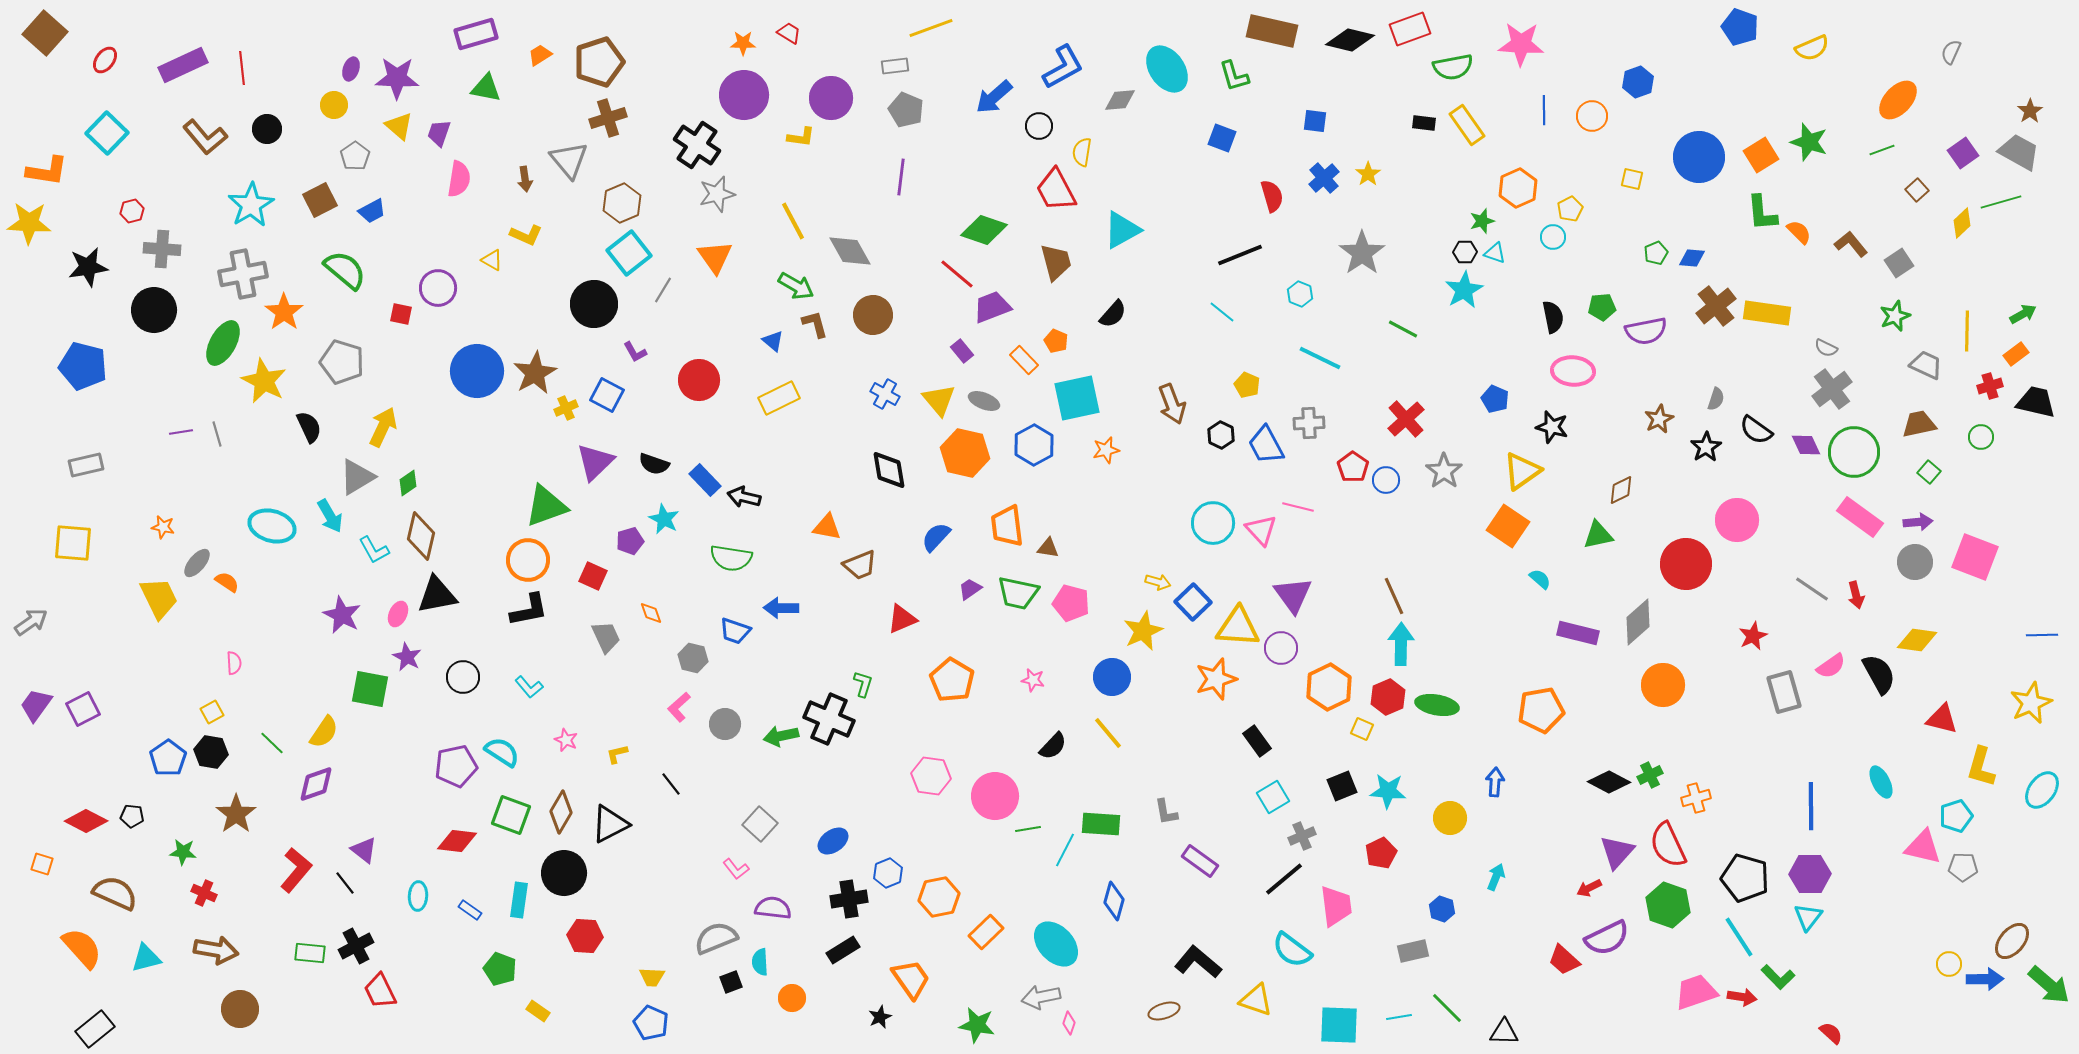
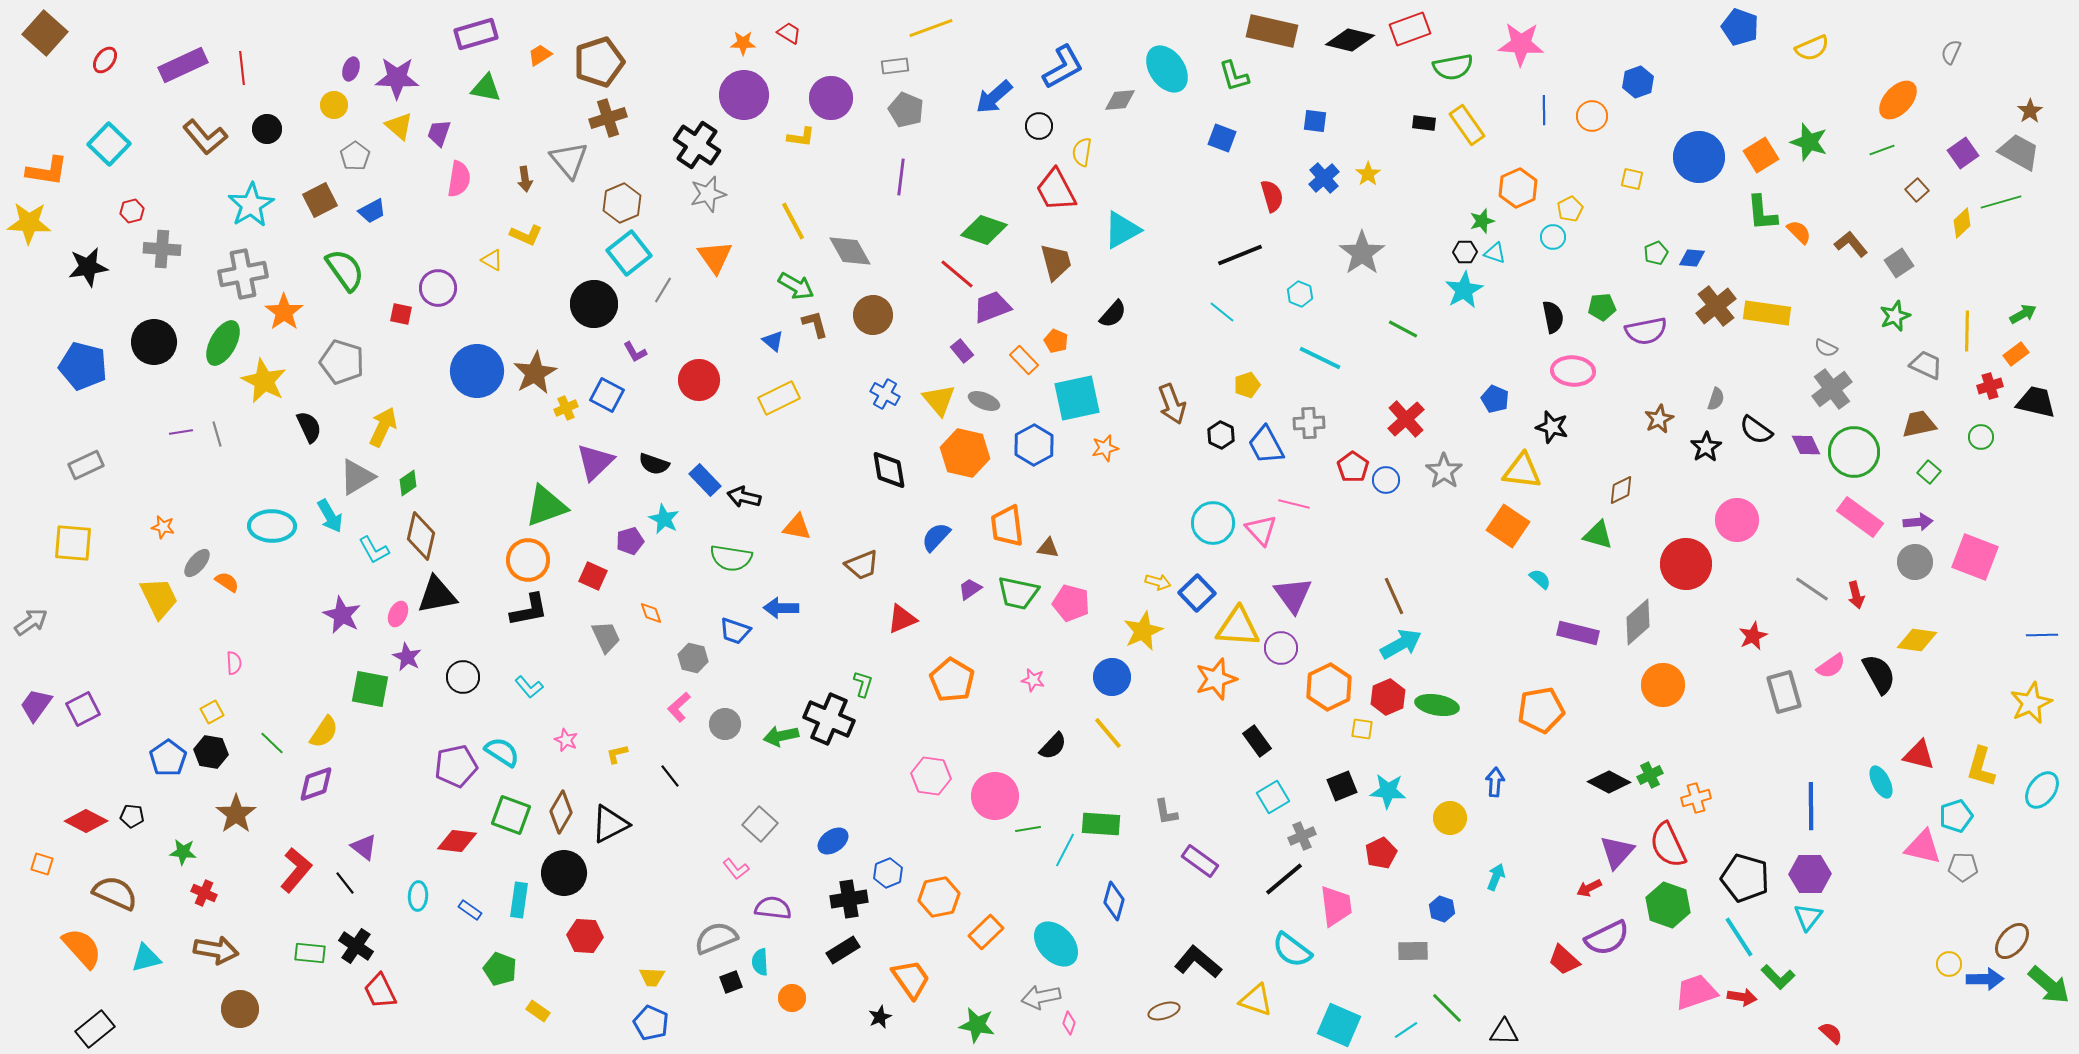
cyan square at (107, 133): moved 2 px right, 11 px down
gray star at (717, 194): moved 9 px left
green semicircle at (345, 270): rotated 15 degrees clockwise
black circle at (154, 310): moved 32 px down
yellow pentagon at (1247, 385): rotated 30 degrees clockwise
orange star at (1106, 450): moved 1 px left, 2 px up
gray rectangle at (86, 465): rotated 12 degrees counterclockwise
yellow triangle at (1522, 471): rotated 42 degrees clockwise
pink line at (1298, 507): moved 4 px left, 3 px up
cyan ellipse at (272, 526): rotated 15 degrees counterclockwise
orange triangle at (827, 527): moved 30 px left
green triangle at (1598, 535): rotated 28 degrees clockwise
brown trapezoid at (860, 565): moved 2 px right
blue square at (1193, 602): moved 4 px right, 9 px up
cyan arrow at (1401, 644): rotated 60 degrees clockwise
red triangle at (1942, 719): moved 23 px left, 36 px down
yellow square at (1362, 729): rotated 15 degrees counterclockwise
black line at (671, 784): moved 1 px left, 8 px up
purple triangle at (364, 850): moved 3 px up
black cross at (356, 946): rotated 28 degrees counterclockwise
gray rectangle at (1413, 951): rotated 12 degrees clockwise
cyan line at (1399, 1017): moved 7 px right, 13 px down; rotated 25 degrees counterclockwise
cyan square at (1339, 1025): rotated 21 degrees clockwise
